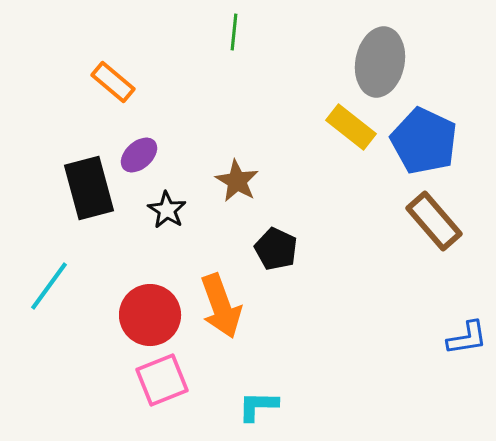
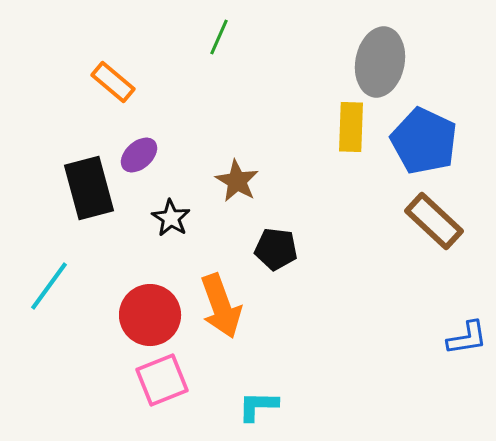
green line: moved 15 px left, 5 px down; rotated 18 degrees clockwise
yellow rectangle: rotated 54 degrees clockwise
black star: moved 4 px right, 8 px down
brown rectangle: rotated 6 degrees counterclockwise
black pentagon: rotated 18 degrees counterclockwise
